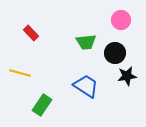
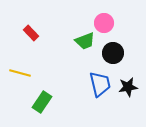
pink circle: moved 17 px left, 3 px down
green trapezoid: moved 1 px left, 1 px up; rotated 15 degrees counterclockwise
black circle: moved 2 px left
black star: moved 1 px right, 11 px down
blue trapezoid: moved 14 px right, 2 px up; rotated 44 degrees clockwise
green rectangle: moved 3 px up
